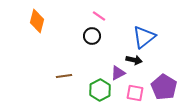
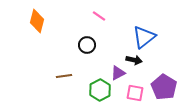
black circle: moved 5 px left, 9 px down
